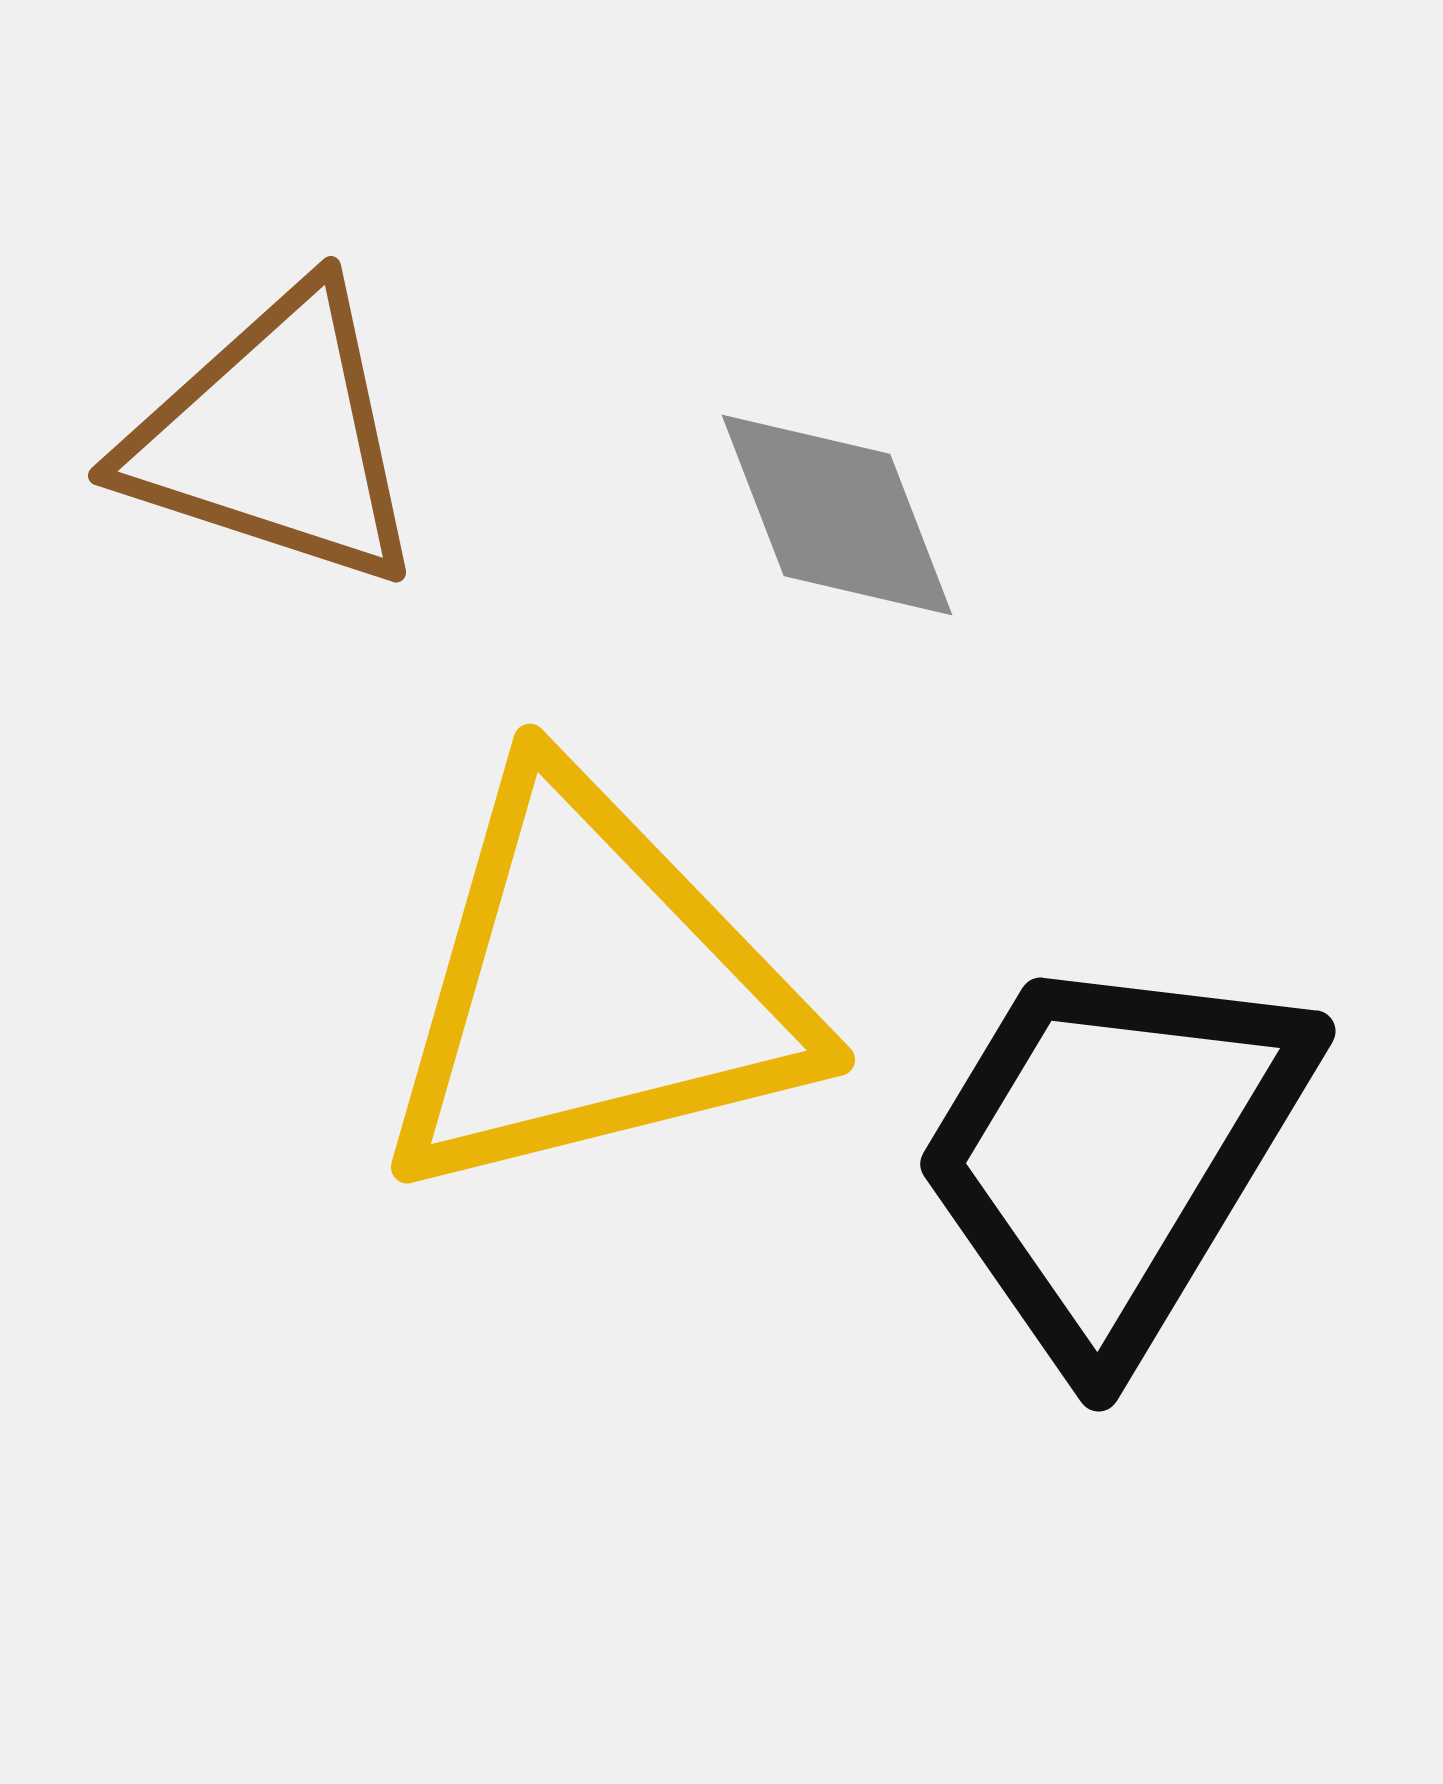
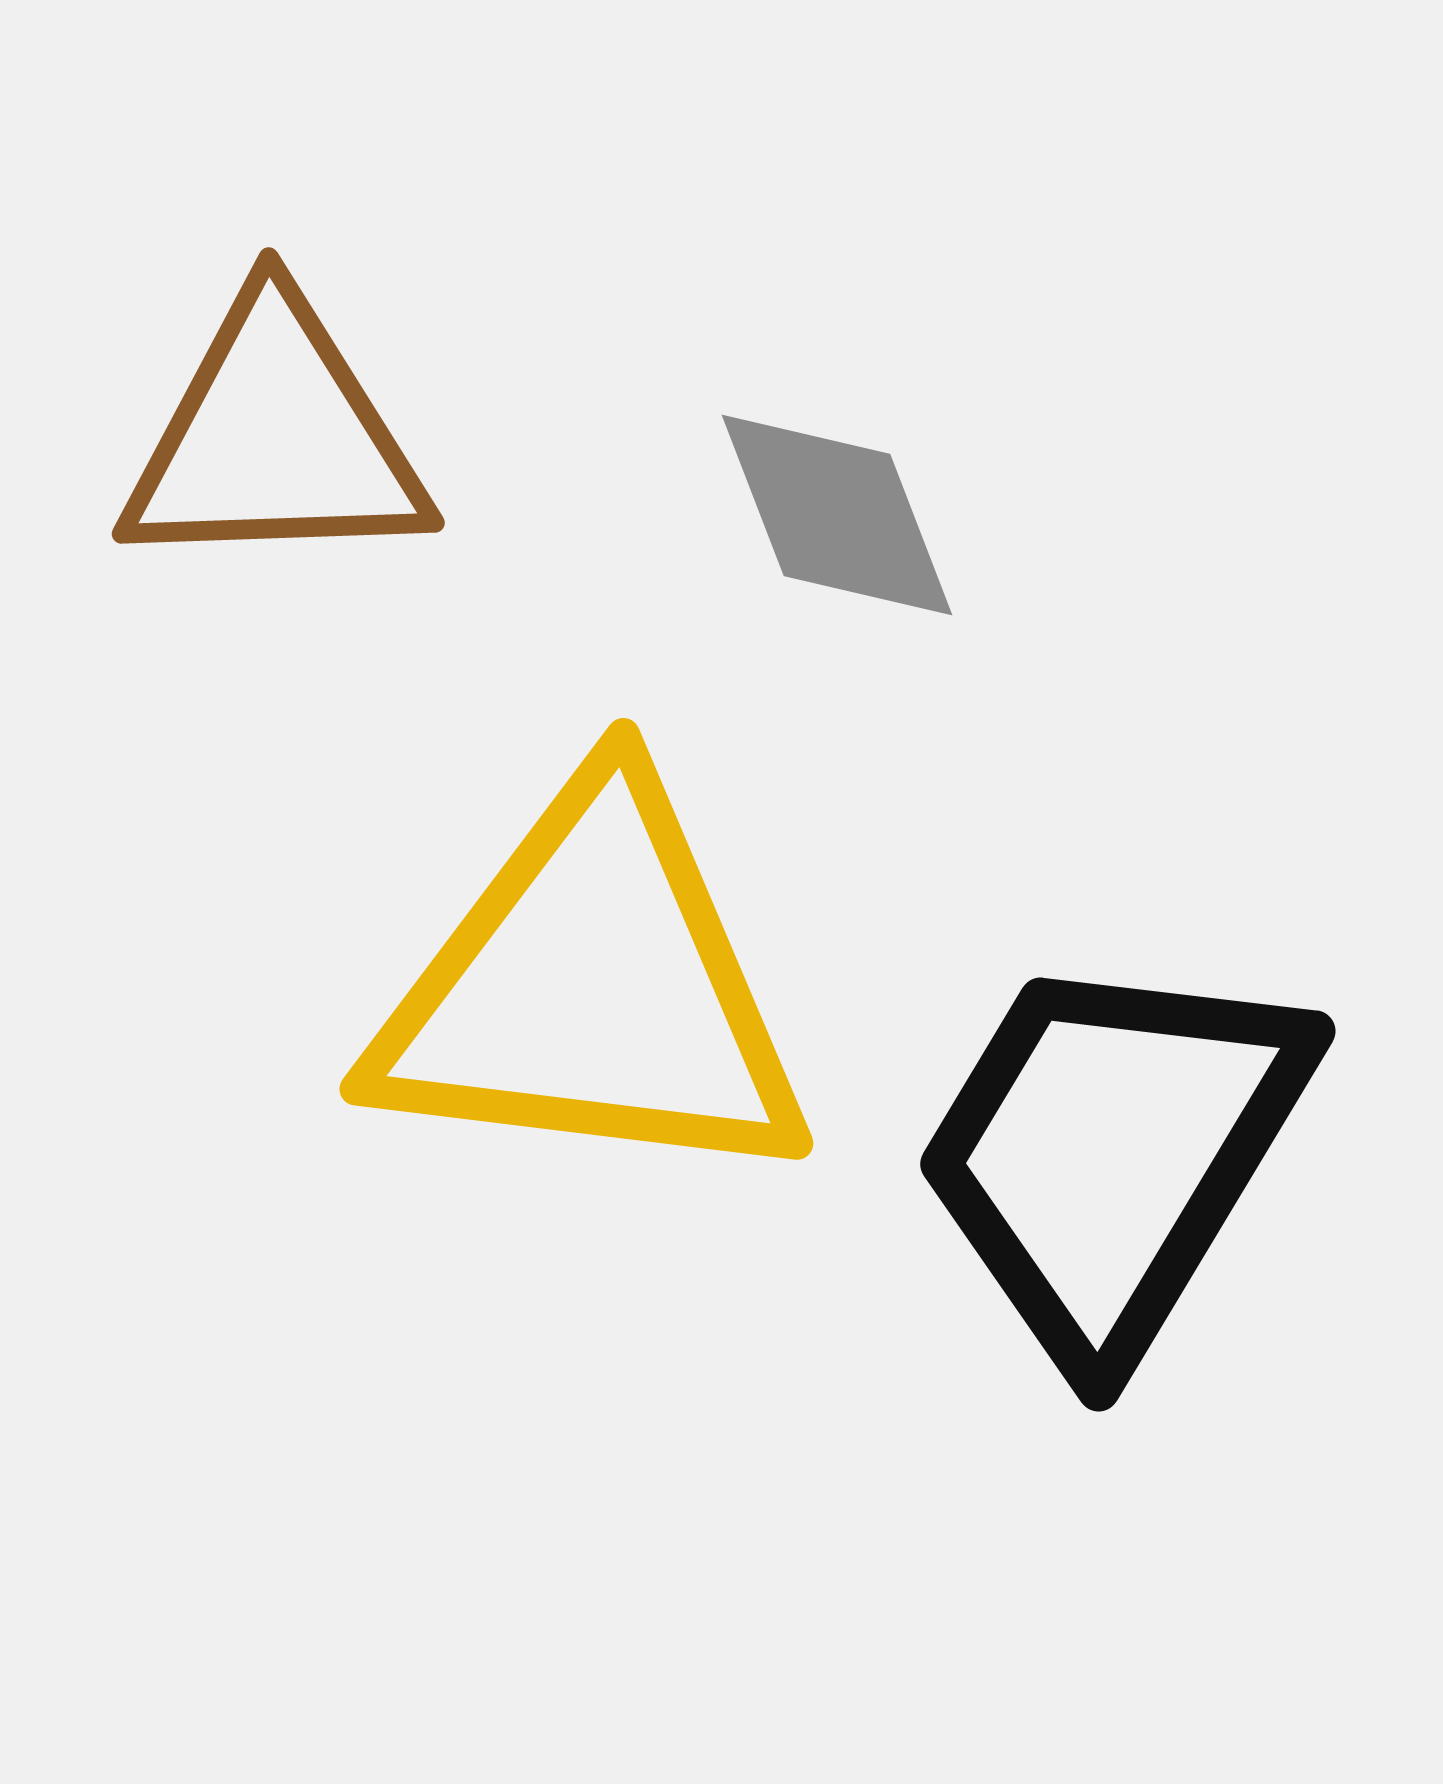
brown triangle: rotated 20 degrees counterclockwise
yellow triangle: rotated 21 degrees clockwise
